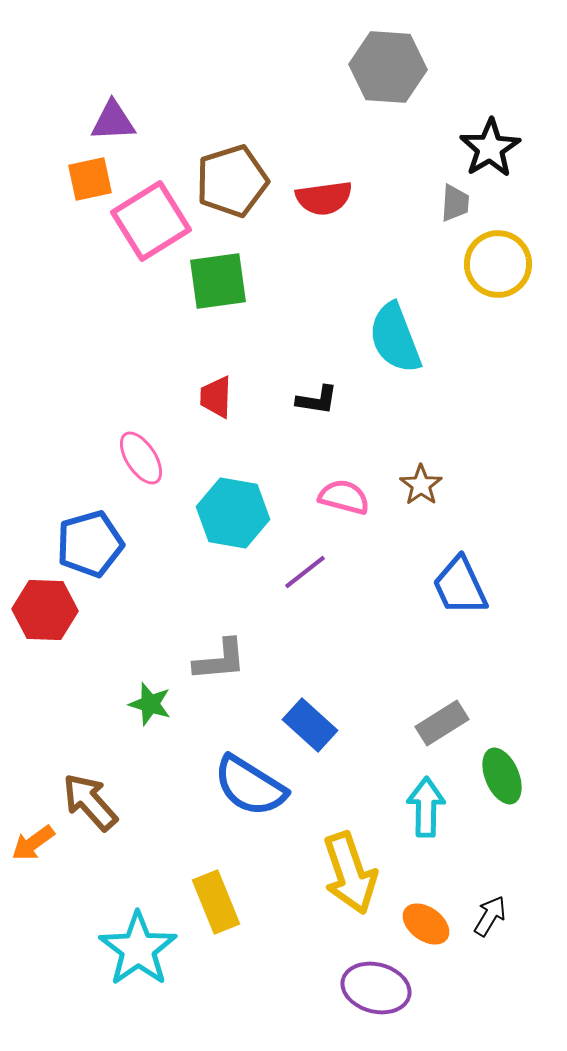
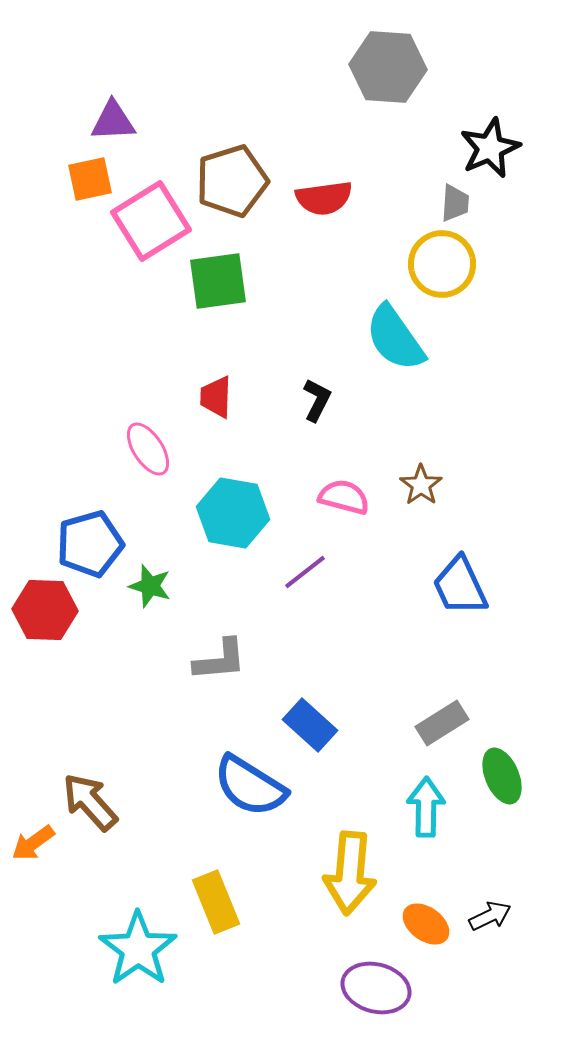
black star: rotated 8 degrees clockwise
yellow circle: moved 56 px left
cyan semicircle: rotated 14 degrees counterclockwise
black L-shape: rotated 72 degrees counterclockwise
pink ellipse: moved 7 px right, 9 px up
green star: moved 118 px up
yellow arrow: rotated 24 degrees clockwise
black arrow: rotated 33 degrees clockwise
